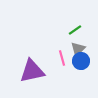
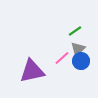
green line: moved 1 px down
pink line: rotated 63 degrees clockwise
